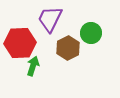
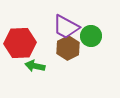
purple trapezoid: moved 16 px right, 8 px down; rotated 88 degrees counterclockwise
green circle: moved 3 px down
green arrow: moved 2 px right; rotated 96 degrees counterclockwise
